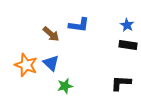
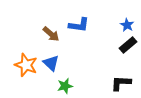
black rectangle: rotated 48 degrees counterclockwise
